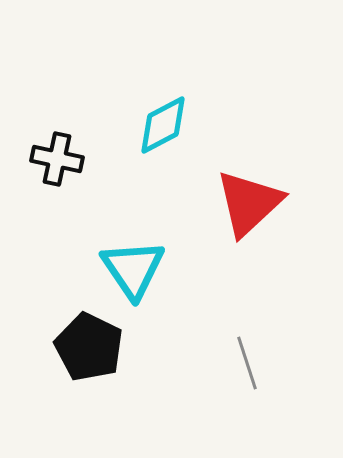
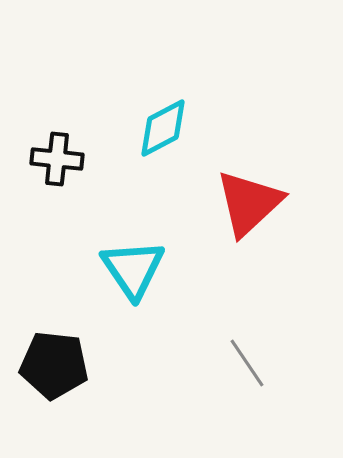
cyan diamond: moved 3 px down
black cross: rotated 6 degrees counterclockwise
black pentagon: moved 35 px left, 18 px down; rotated 20 degrees counterclockwise
gray line: rotated 16 degrees counterclockwise
